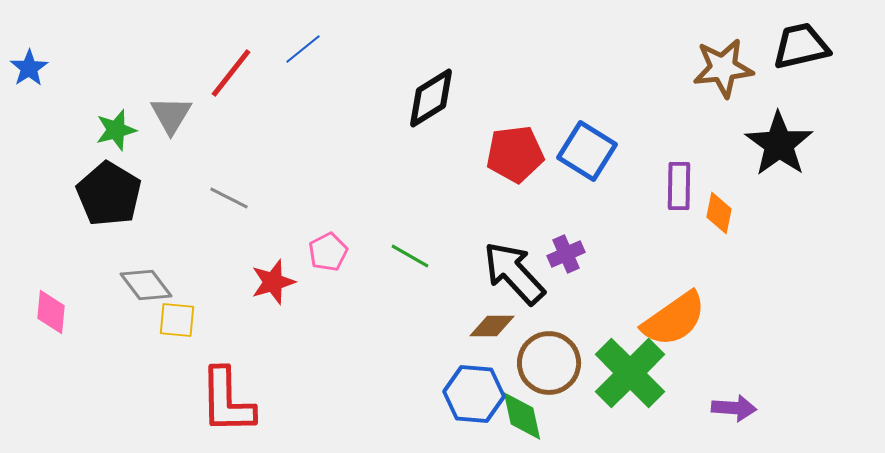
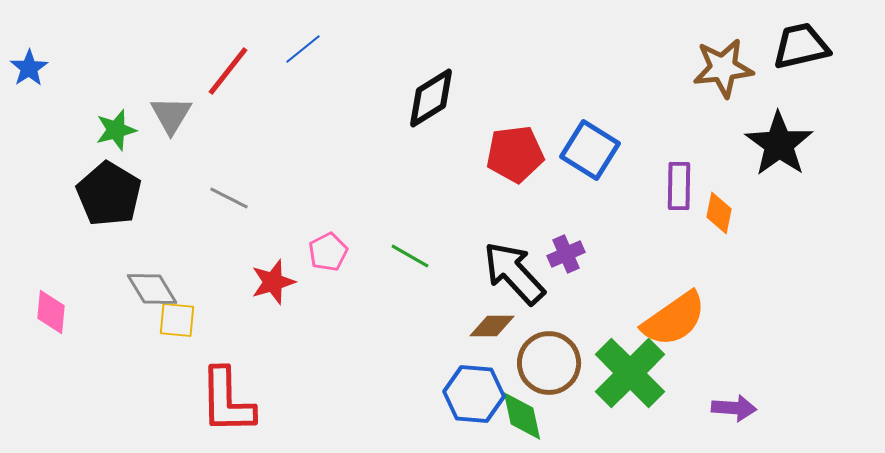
red line: moved 3 px left, 2 px up
blue square: moved 3 px right, 1 px up
gray diamond: moved 6 px right, 4 px down; rotated 6 degrees clockwise
